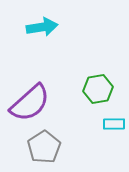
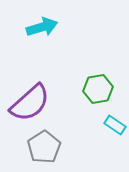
cyan arrow: rotated 8 degrees counterclockwise
cyan rectangle: moved 1 px right, 1 px down; rotated 35 degrees clockwise
